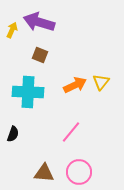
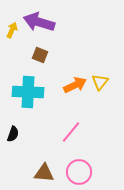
yellow triangle: moved 1 px left
